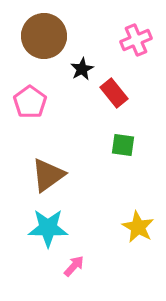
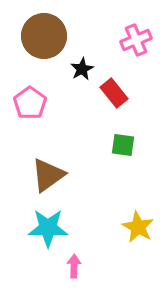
pink pentagon: moved 1 px down
pink arrow: rotated 40 degrees counterclockwise
